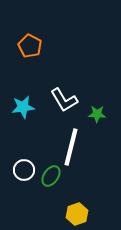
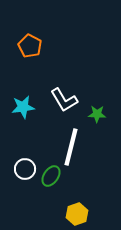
white circle: moved 1 px right, 1 px up
